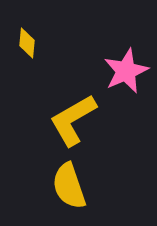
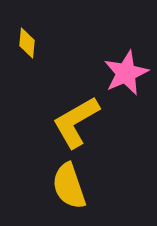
pink star: moved 2 px down
yellow L-shape: moved 3 px right, 2 px down
